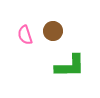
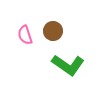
green L-shape: moved 2 px left, 1 px up; rotated 36 degrees clockwise
